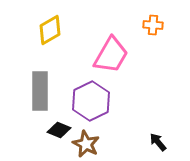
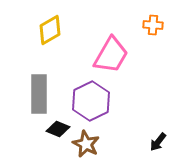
gray rectangle: moved 1 px left, 3 px down
black diamond: moved 1 px left, 1 px up
black arrow: rotated 102 degrees counterclockwise
